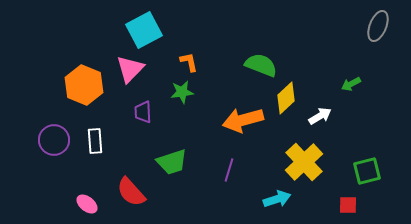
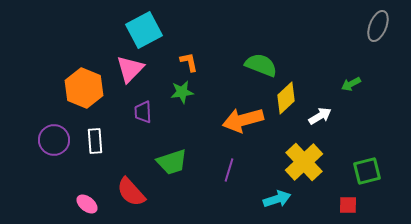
orange hexagon: moved 3 px down
